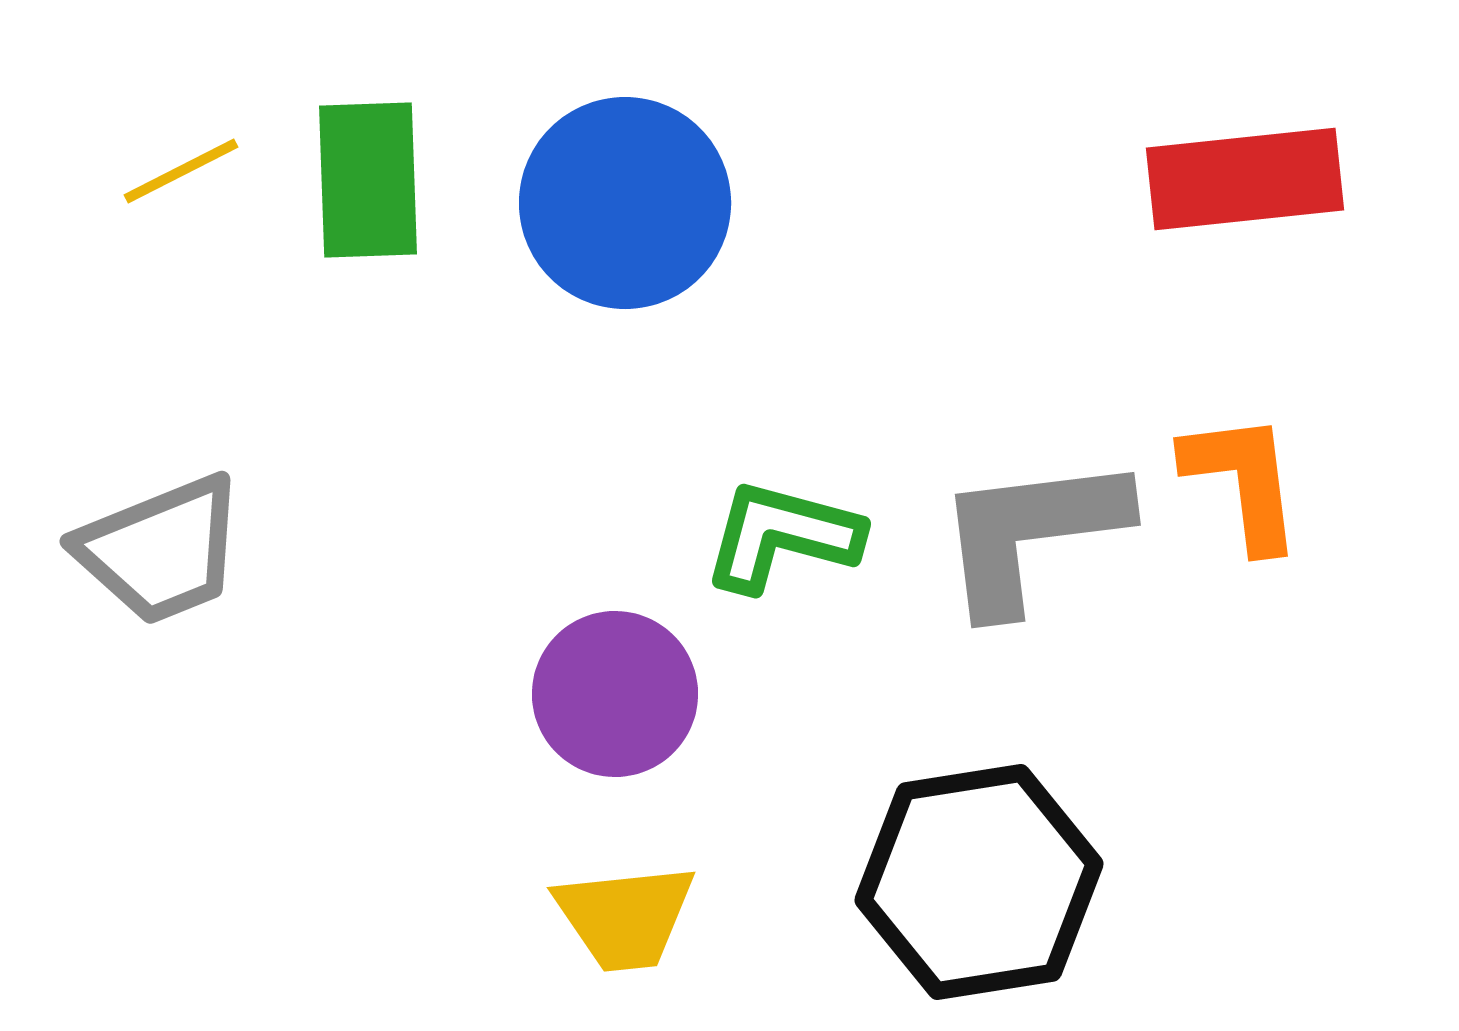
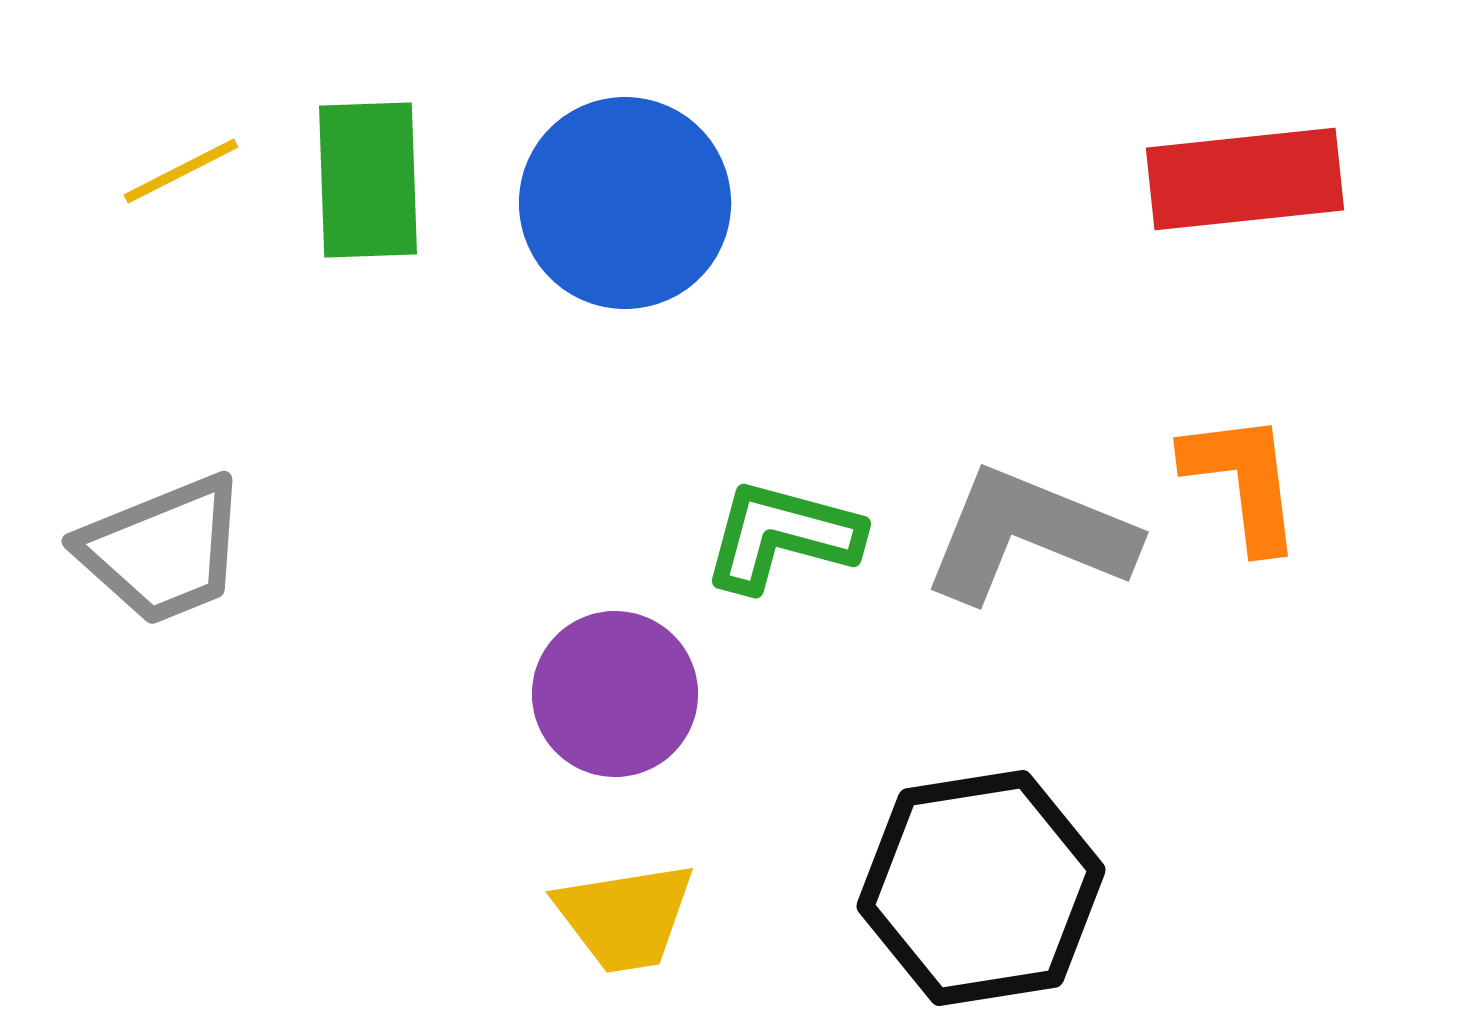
gray L-shape: moved 2 px left, 2 px down; rotated 29 degrees clockwise
gray trapezoid: moved 2 px right
black hexagon: moved 2 px right, 6 px down
yellow trapezoid: rotated 3 degrees counterclockwise
